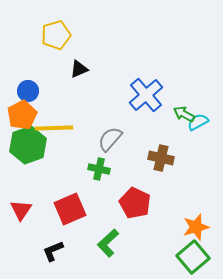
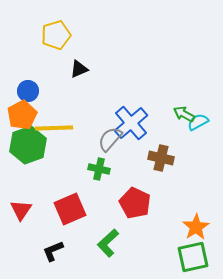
blue cross: moved 15 px left, 28 px down
orange star: rotated 16 degrees counterclockwise
green square: rotated 28 degrees clockwise
